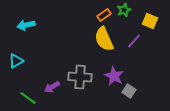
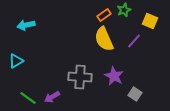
purple arrow: moved 10 px down
gray square: moved 6 px right, 3 px down
